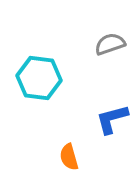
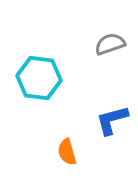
blue L-shape: moved 1 px down
orange semicircle: moved 2 px left, 5 px up
